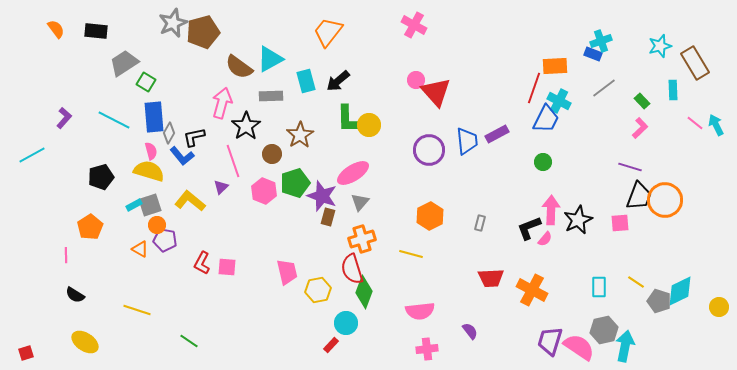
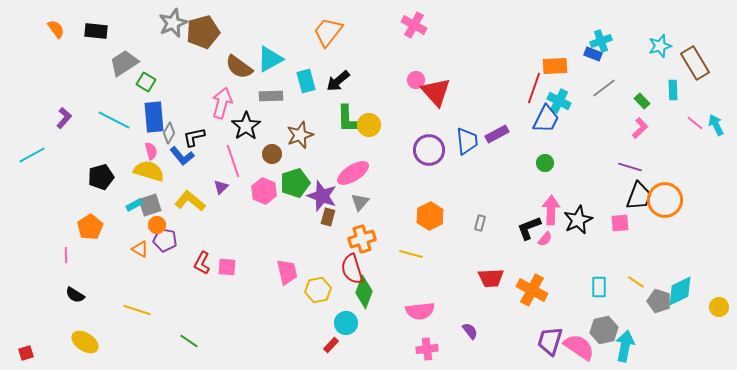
brown star at (300, 135): rotated 12 degrees clockwise
green circle at (543, 162): moved 2 px right, 1 px down
